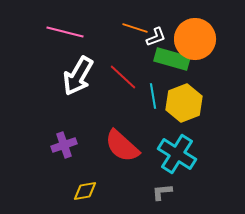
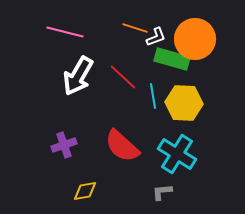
yellow hexagon: rotated 24 degrees clockwise
